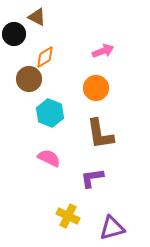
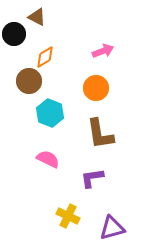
brown circle: moved 2 px down
pink semicircle: moved 1 px left, 1 px down
